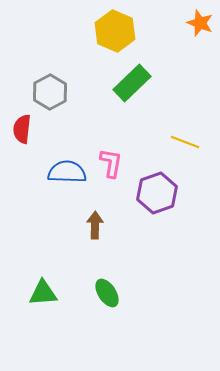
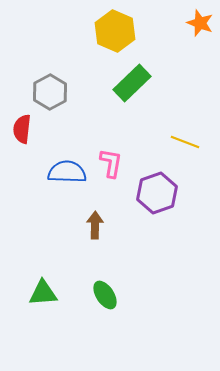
green ellipse: moved 2 px left, 2 px down
